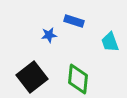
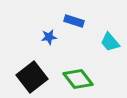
blue star: moved 2 px down
cyan trapezoid: rotated 20 degrees counterclockwise
green diamond: rotated 44 degrees counterclockwise
